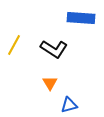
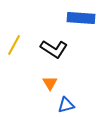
blue triangle: moved 3 px left
